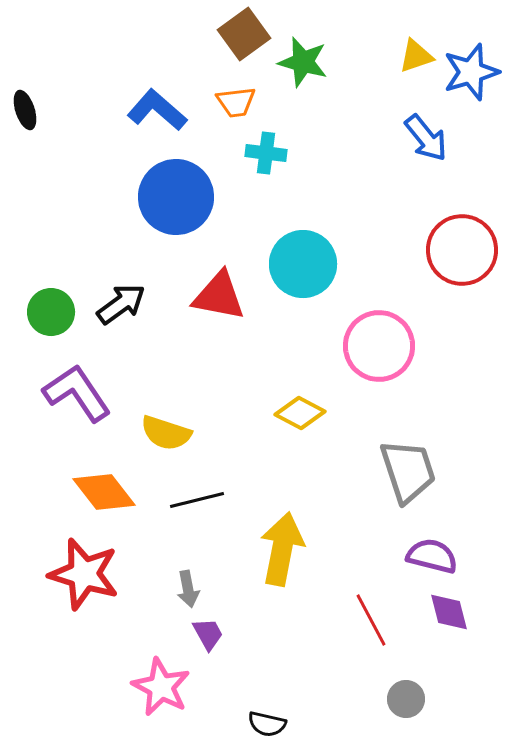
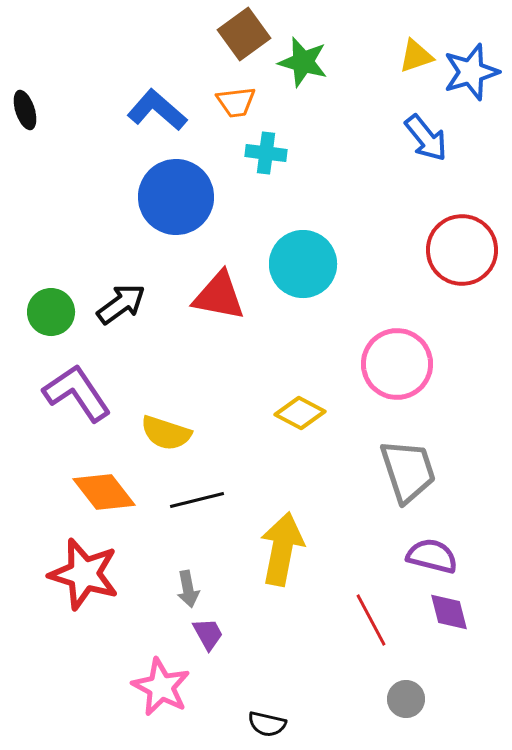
pink circle: moved 18 px right, 18 px down
